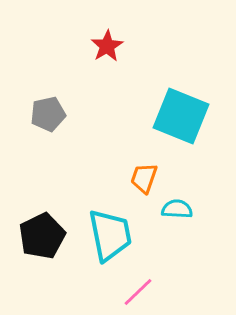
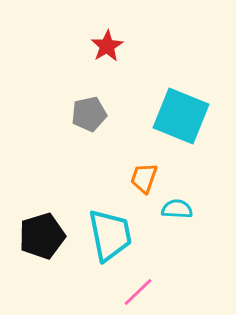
gray pentagon: moved 41 px right
black pentagon: rotated 9 degrees clockwise
